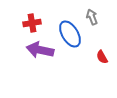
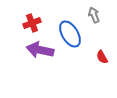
gray arrow: moved 2 px right, 2 px up
red cross: rotated 12 degrees counterclockwise
